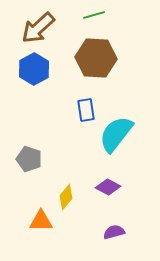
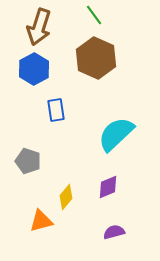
green line: rotated 70 degrees clockwise
brown arrow: moved 1 px right, 1 px up; rotated 30 degrees counterclockwise
brown hexagon: rotated 21 degrees clockwise
blue rectangle: moved 30 px left
cyan semicircle: rotated 9 degrees clockwise
gray pentagon: moved 1 px left, 2 px down
purple diamond: rotated 50 degrees counterclockwise
orange triangle: rotated 15 degrees counterclockwise
